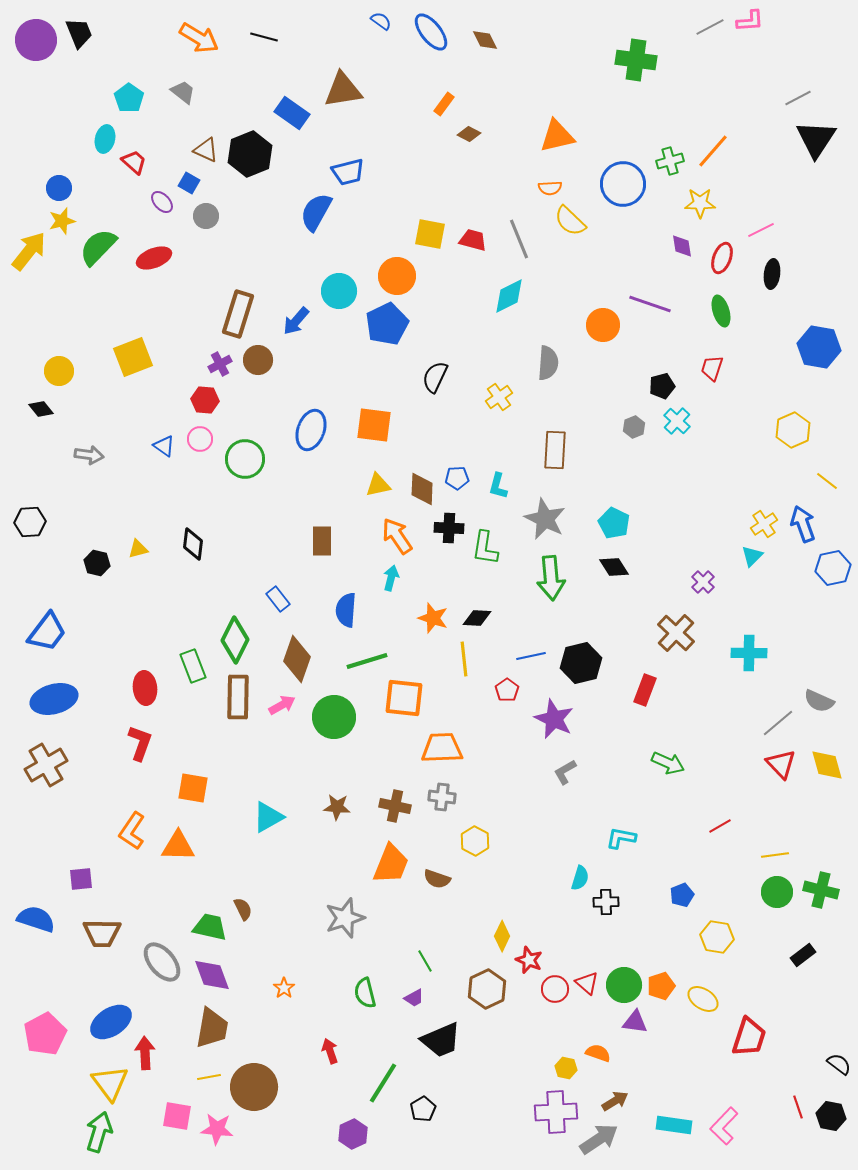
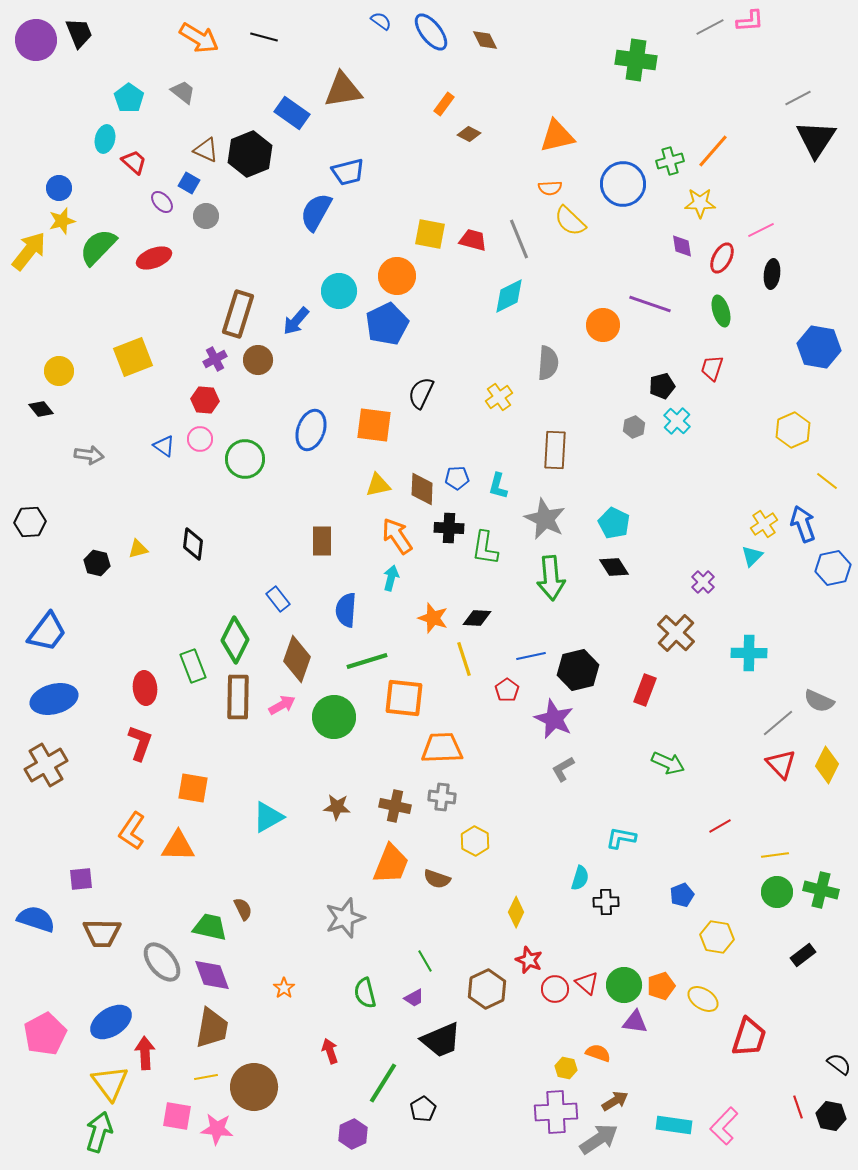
red ellipse at (722, 258): rotated 8 degrees clockwise
purple cross at (220, 364): moved 5 px left, 5 px up
black semicircle at (435, 377): moved 14 px left, 16 px down
yellow line at (464, 659): rotated 12 degrees counterclockwise
black hexagon at (581, 663): moved 3 px left, 7 px down
yellow diamond at (827, 765): rotated 42 degrees clockwise
gray L-shape at (565, 772): moved 2 px left, 3 px up
yellow diamond at (502, 936): moved 14 px right, 24 px up
yellow line at (209, 1077): moved 3 px left
